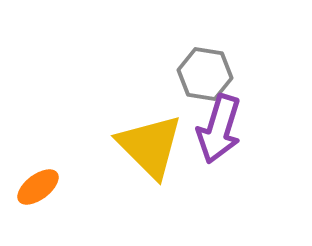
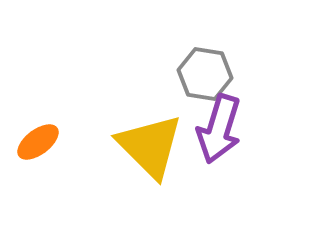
orange ellipse: moved 45 px up
